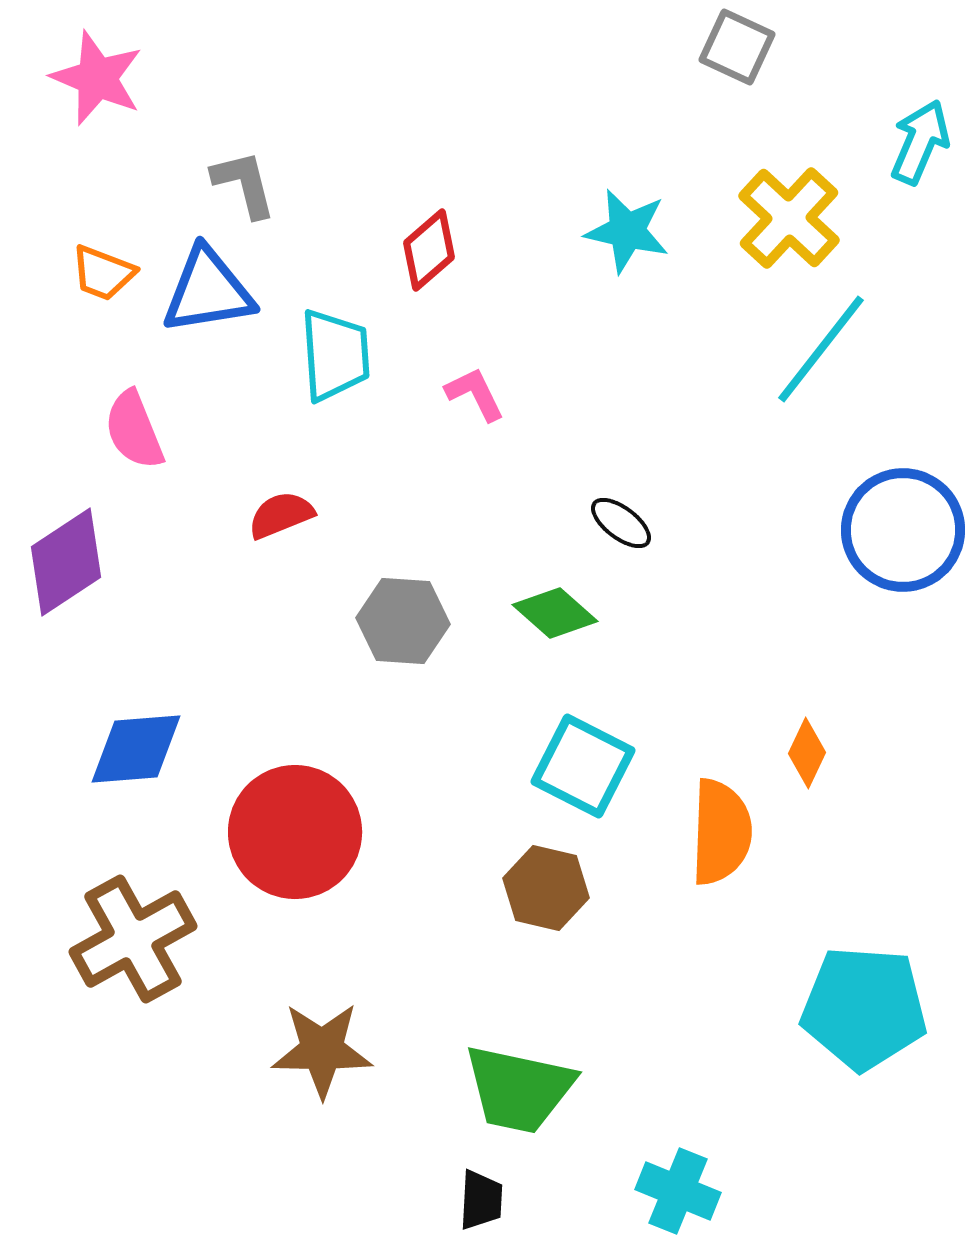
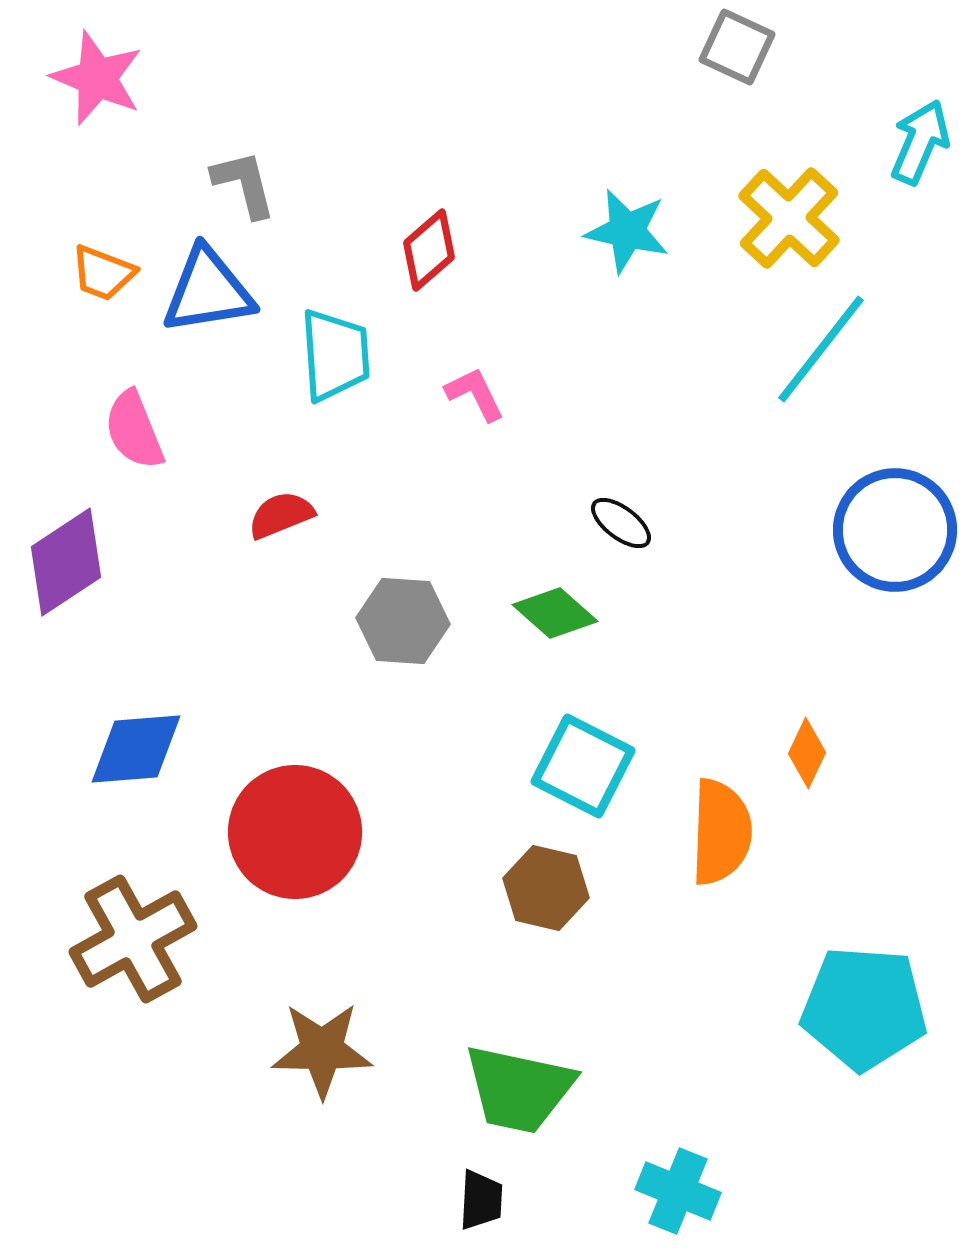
blue circle: moved 8 px left
